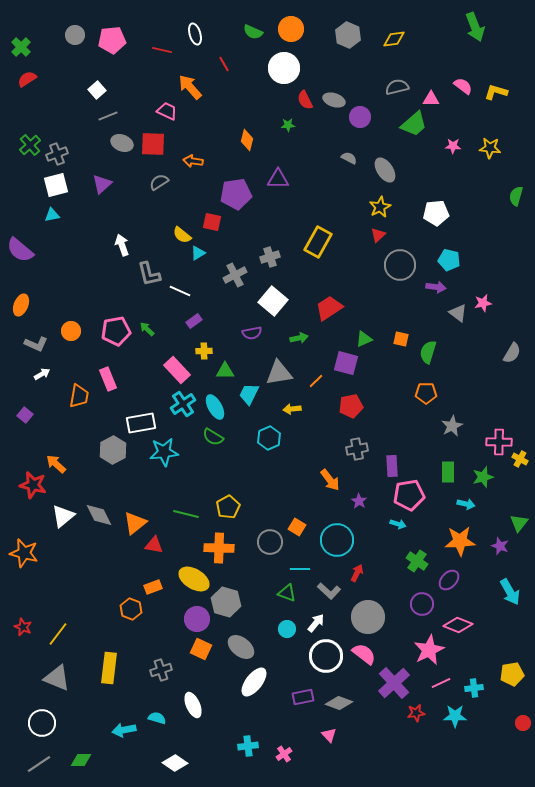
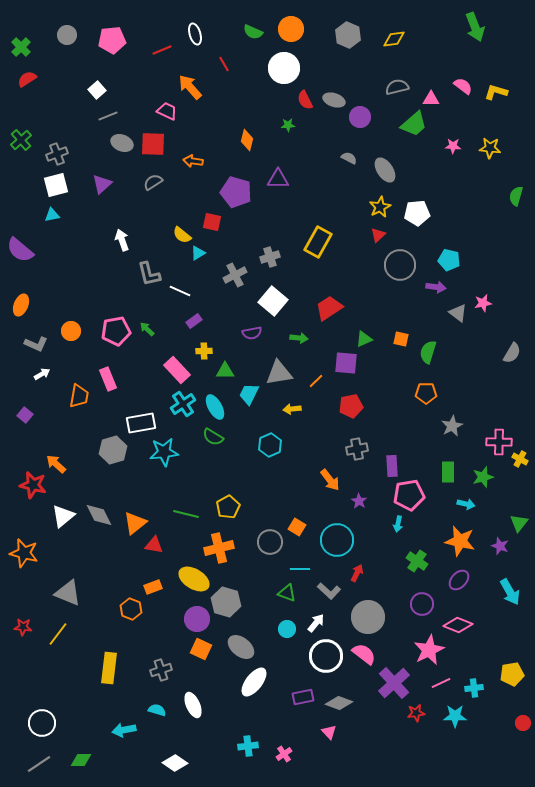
gray circle at (75, 35): moved 8 px left
red line at (162, 50): rotated 36 degrees counterclockwise
green cross at (30, 145): moved 9 px left, 5 px up
gray semicircle at (159, 182): moved 6 px left
purple pentagon at (236, 194): moved 2 px up; rotated 24 degrees clockwise
white pentagon at (436, 213): moved 19 px left
white arrow at (122, 245): moved 5 px up
green arrow at (299, 338): rotated 18 degrees clockwise
purple square at (346, 363): rotated 10 degrees counterclockwise
cyan hexagon at (269, 438): moved 1 px right, 7 px down
gray hexagon at (113, 450): rotated 12 degrees clockwise
cyan arrow at (398, 524): rotated 84 degrees clockwise
orange star at (460, 541): rotated 16 degrees clockwise
orange cross at (219, 548): rotated 16 degrees counterclockwise
purple ellipse at (449, 580): moved 10 px right
red star at (23, 627): rotated 18 degrees counterclockwise
gray triangle at (57, 678): moved 11 px right, 85 px up
cyan semicircle at (157, 718): moved 8 px up
pink triangle at (329, 735): moved 3 px up
